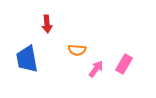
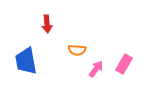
blue trapezoid: moved 1 px left, 2 px down
